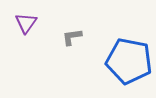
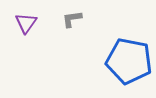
gray L-shape: moved 18 px up
